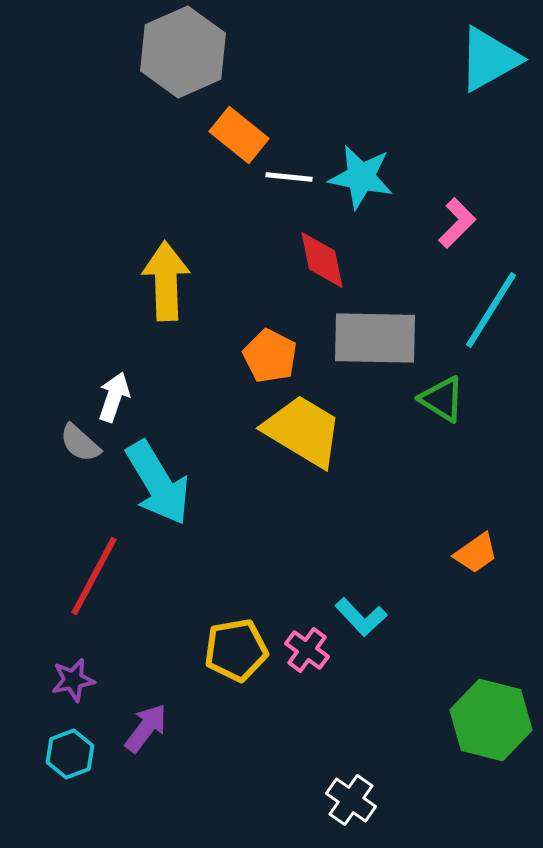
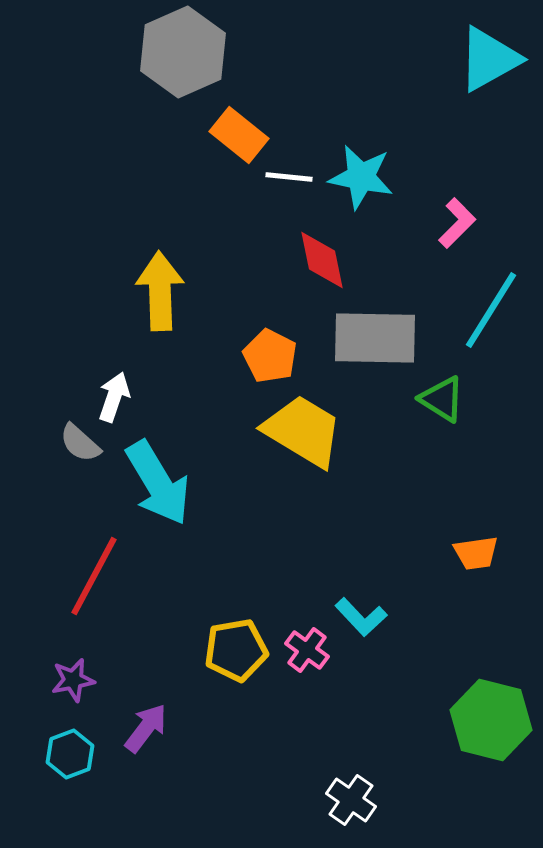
yellow arrow: moved 6 px left, 10 px down
orange trapezoid: rotated 27 degrees clockwise
